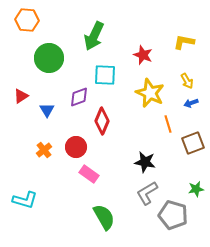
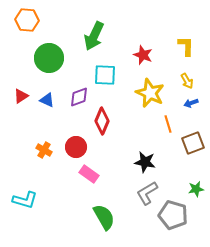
yellow L-shape: moved 2 px right, 4 px down; rotated 80 degrees clockwise
blue triangle: moved 10 px up; rotated 35 degrees counterclockwise
orange cross: rotated 21 degrees counterclockwise
